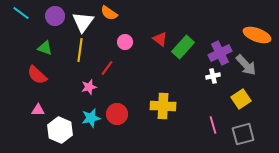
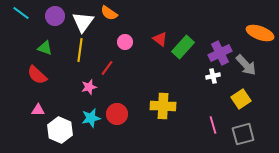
orange ellipse: moved 3 px right, 2 px up
